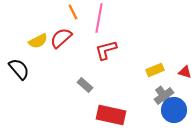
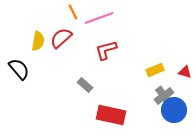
pink line: rotated 60 degrees clockwise
yellow semicircle: rotated 54 degrees counterclockwise
